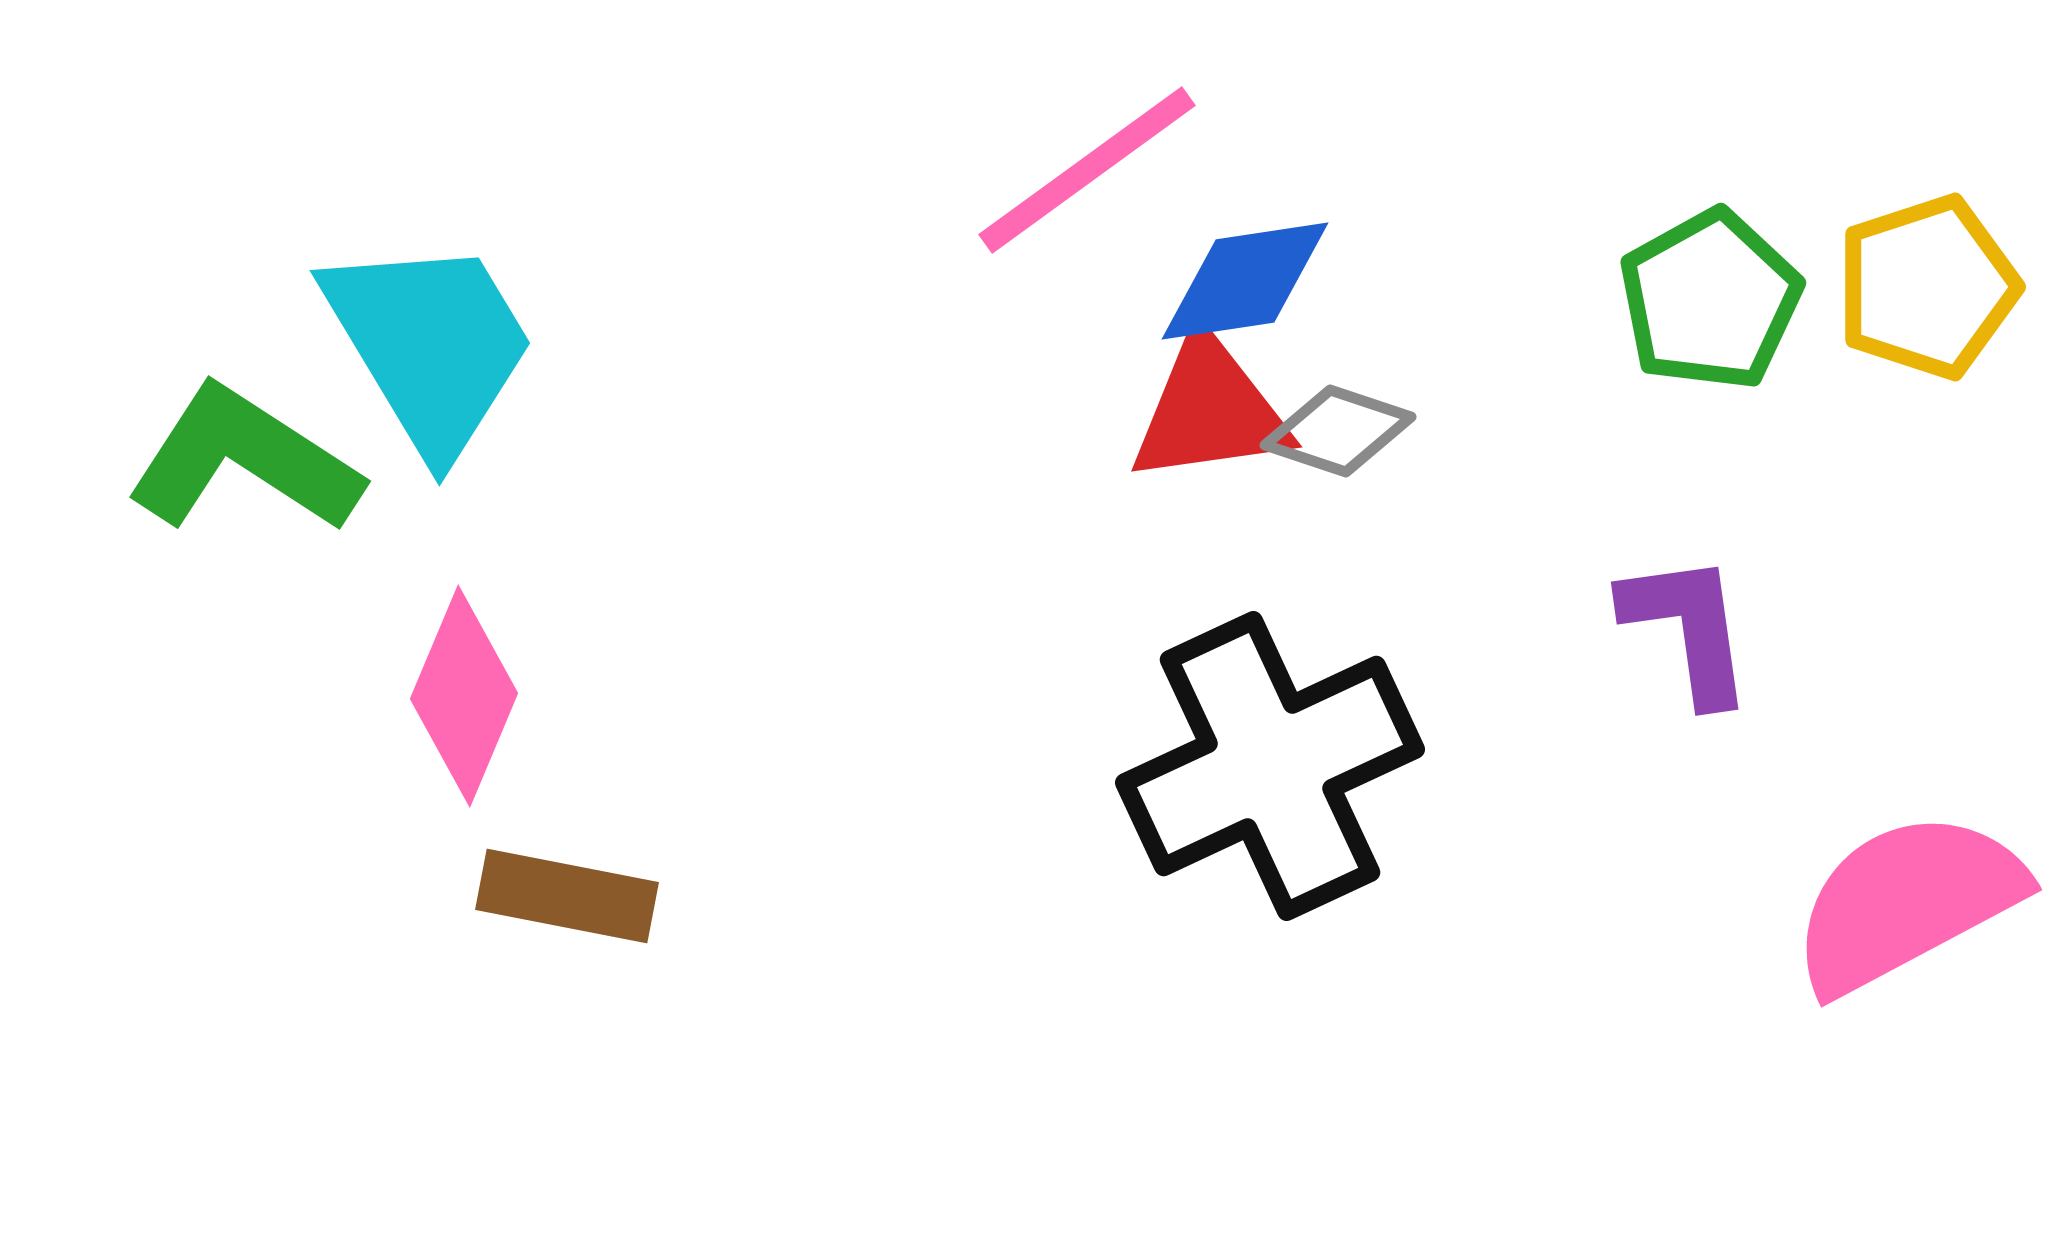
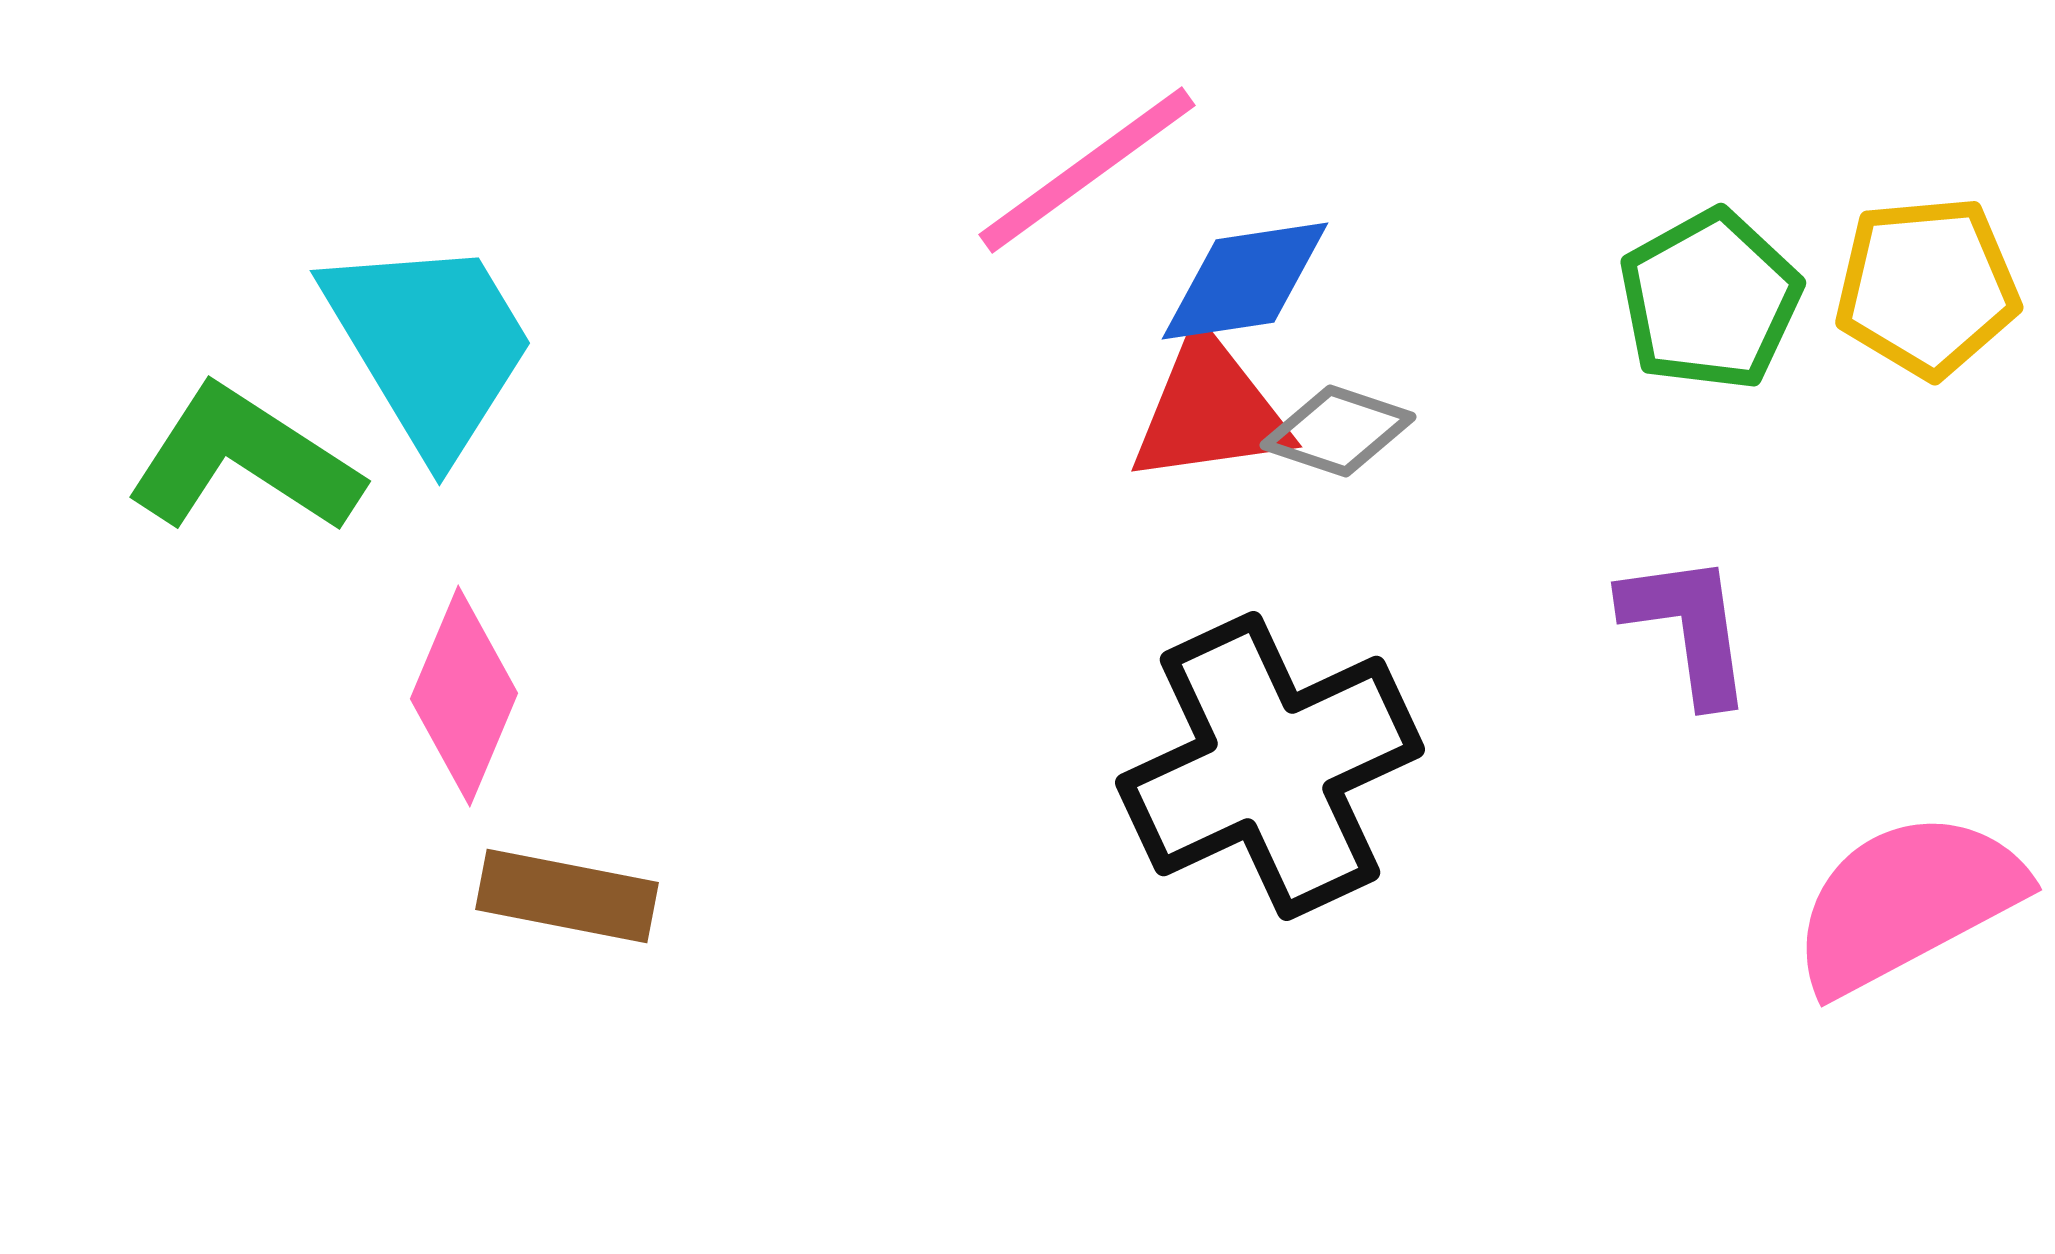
yellow pentagon: rotated 13 degrees clockwise
